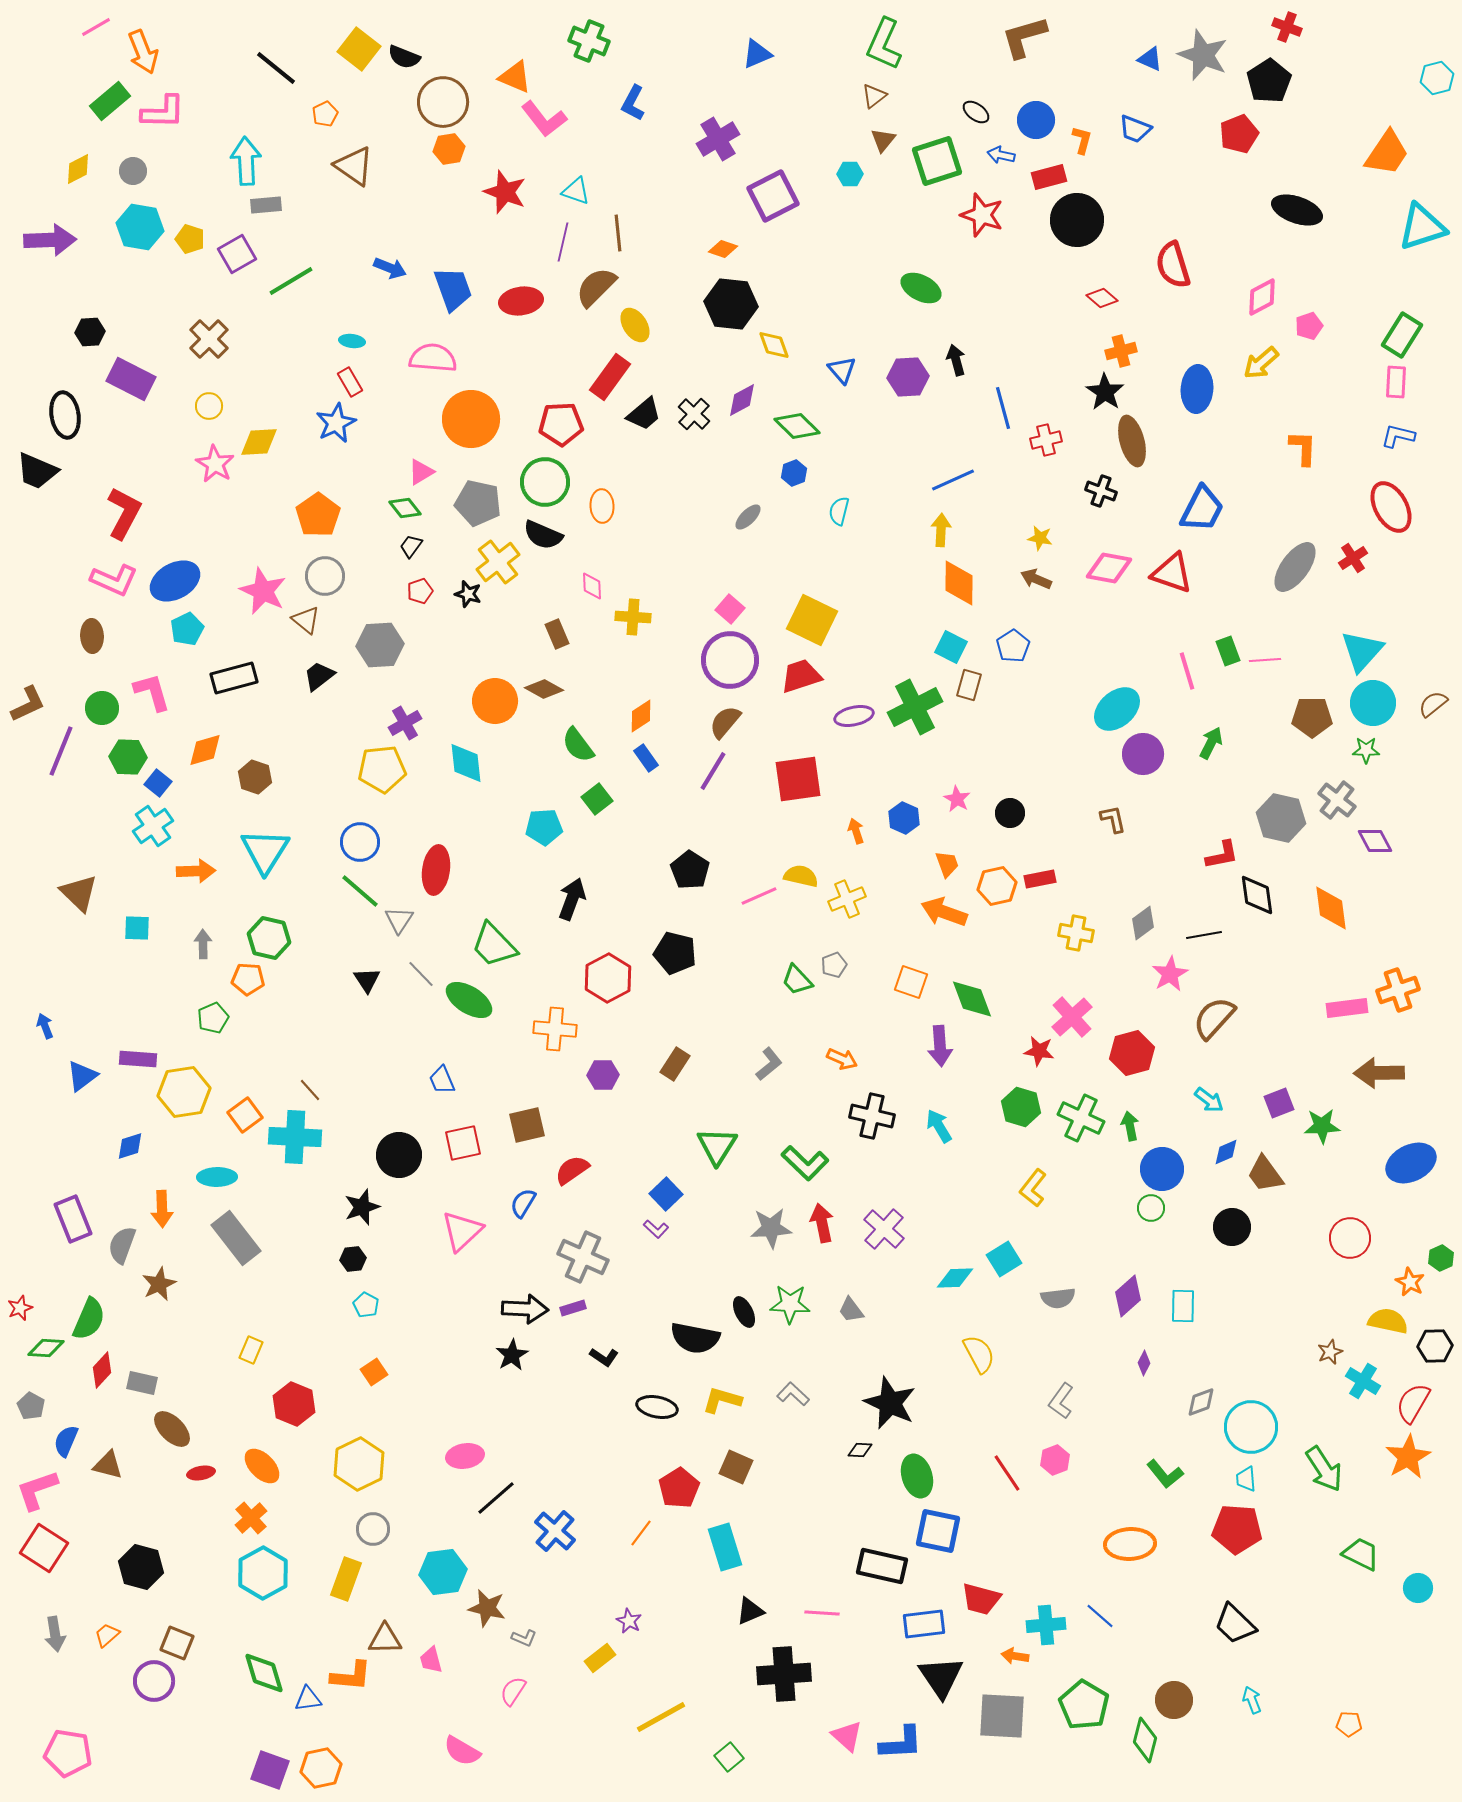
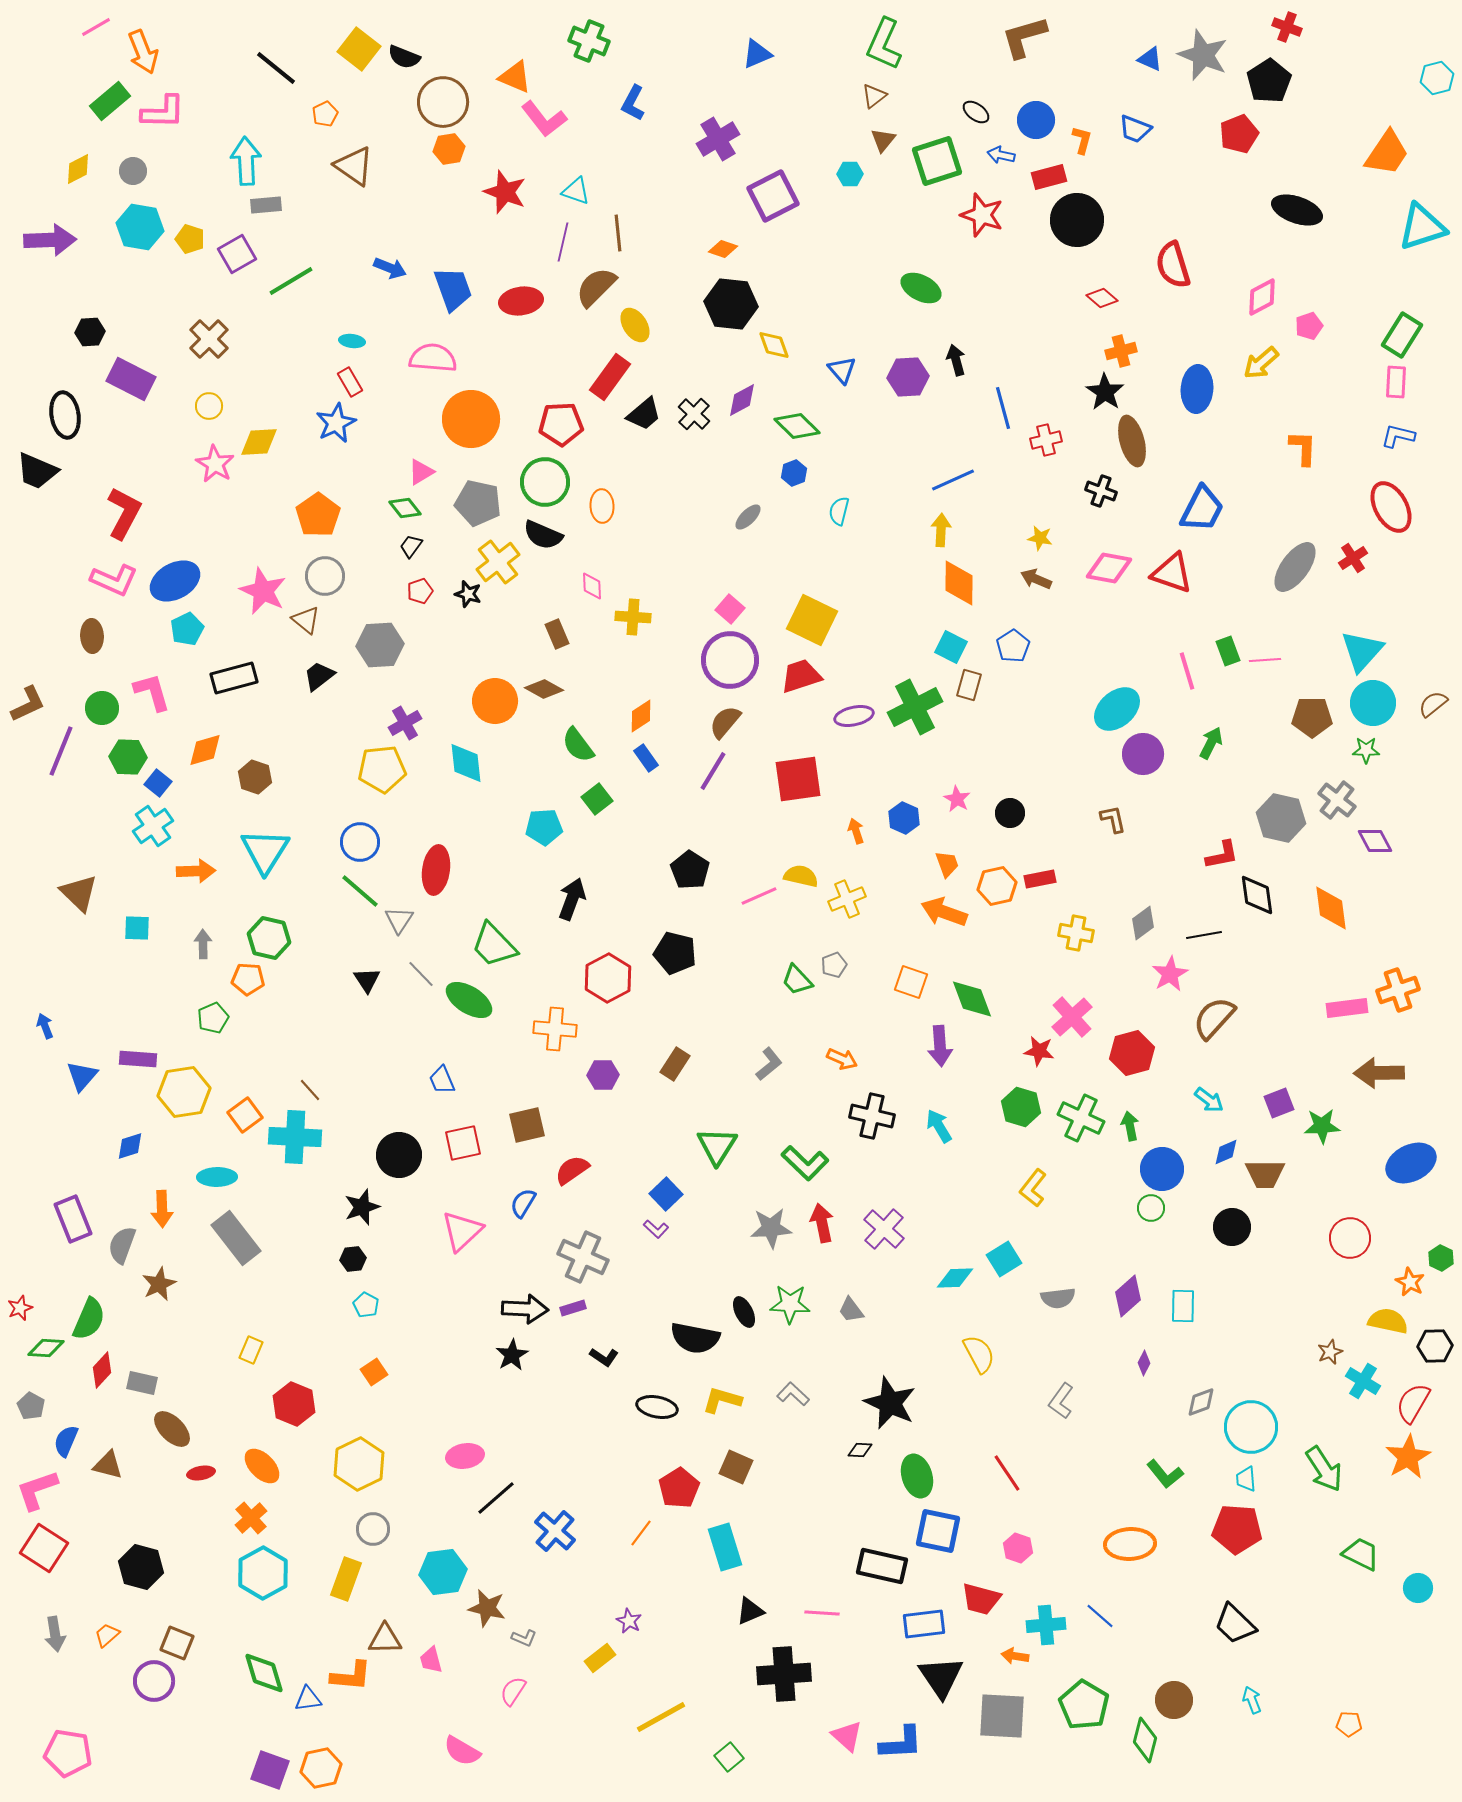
blue triangle at (82, 1076): rotated 12 degrees counterclockwise
brown trapezoid at (1265, 1174): rotated 54 degrees counterclockwise
green hexagon at (1441, 1258): rotated 10 degrees counterclockwise
pink hexagon at (1055, 1460): moved 37 px left, 88 px down; rotated 20 degrees counterclockwise
